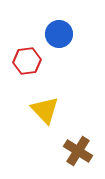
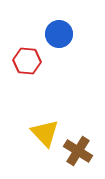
red hexagon: rotated 12 degrees clockwise
yellow triangle: moved 23 px down
